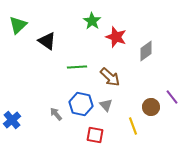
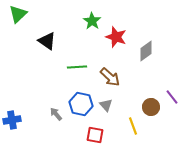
green triangle: moved 11 px up
blue cross: rotated 30 degrees clockwise
